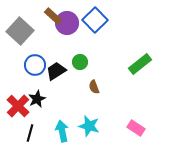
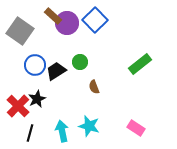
gray square: rotated 8 degrees counterclockwise
